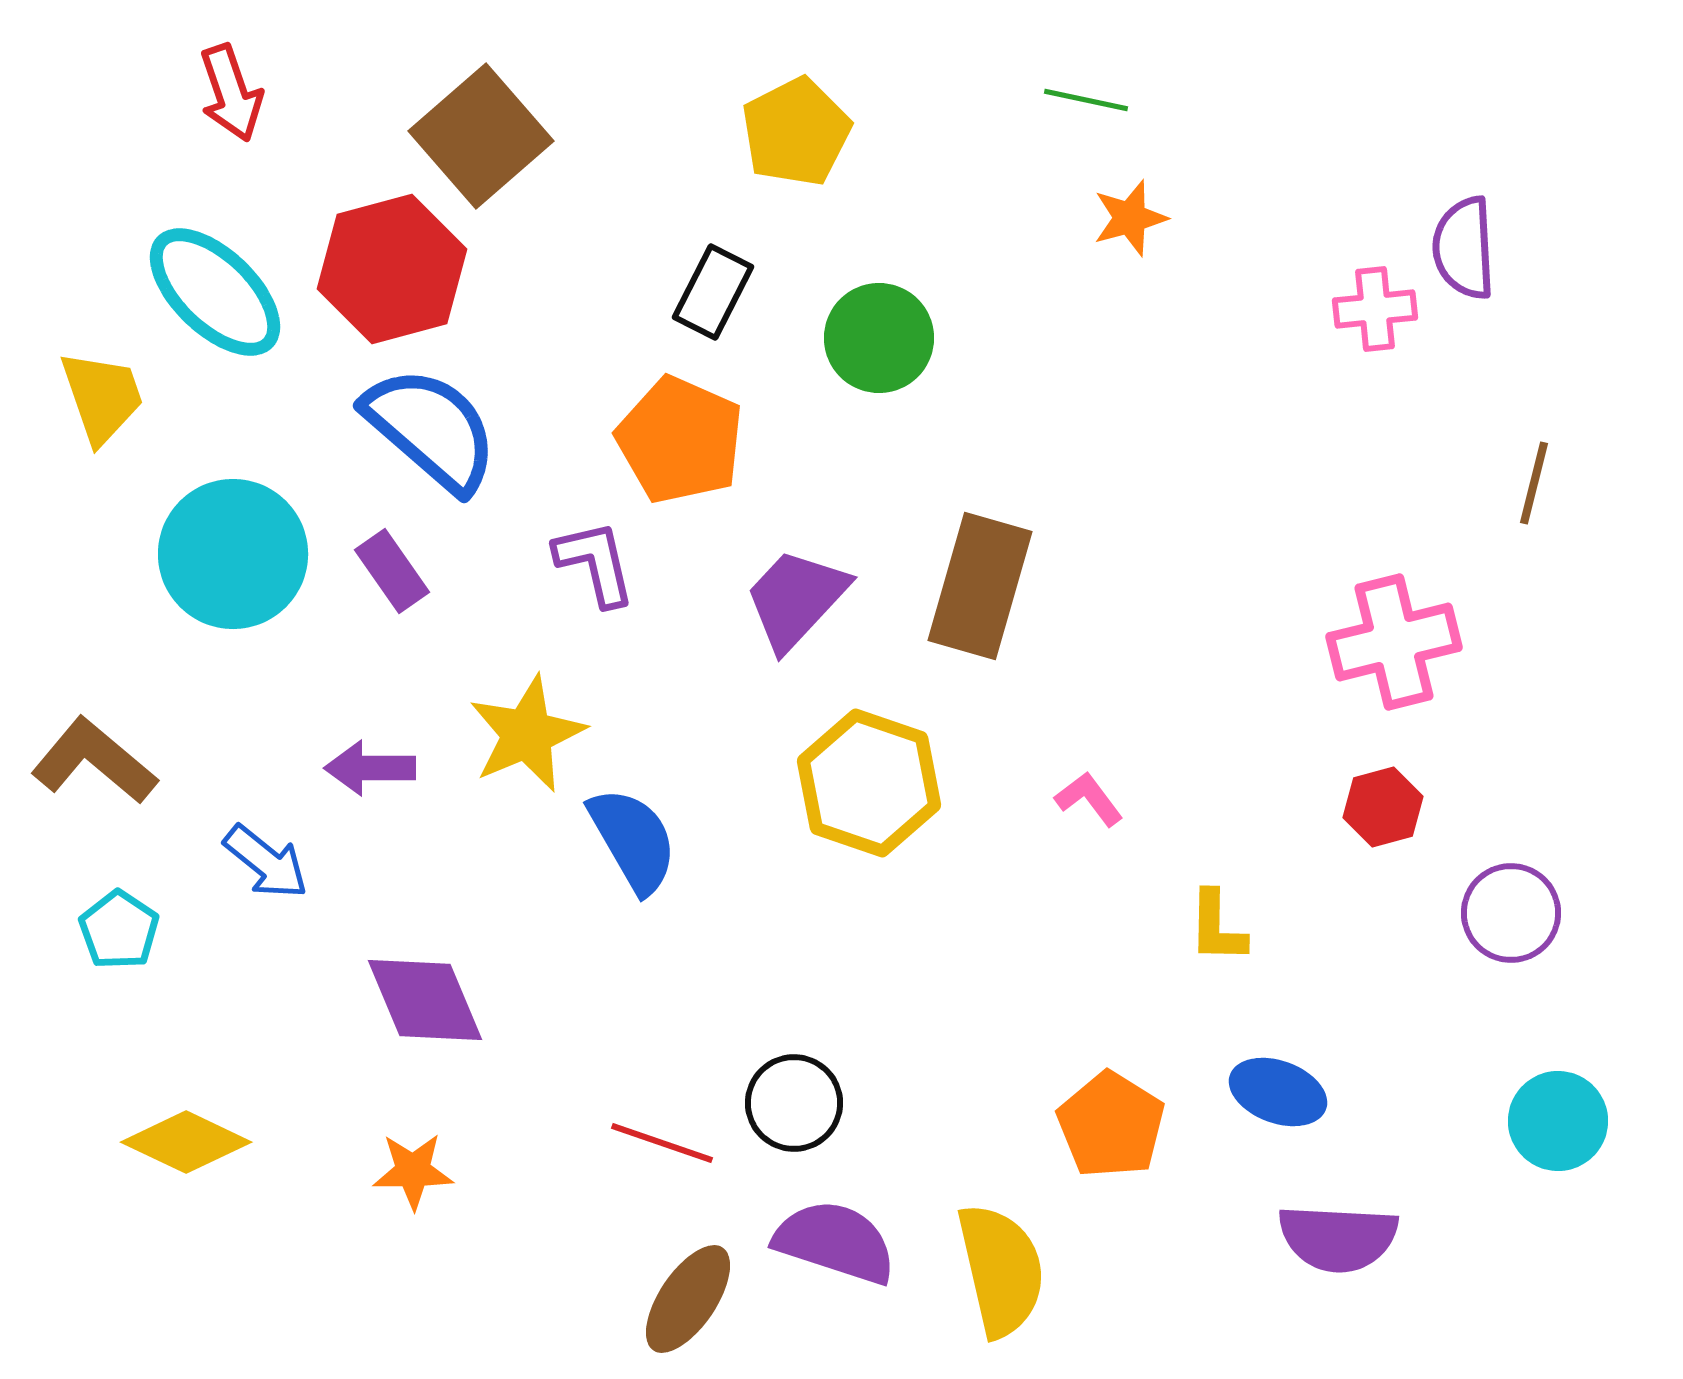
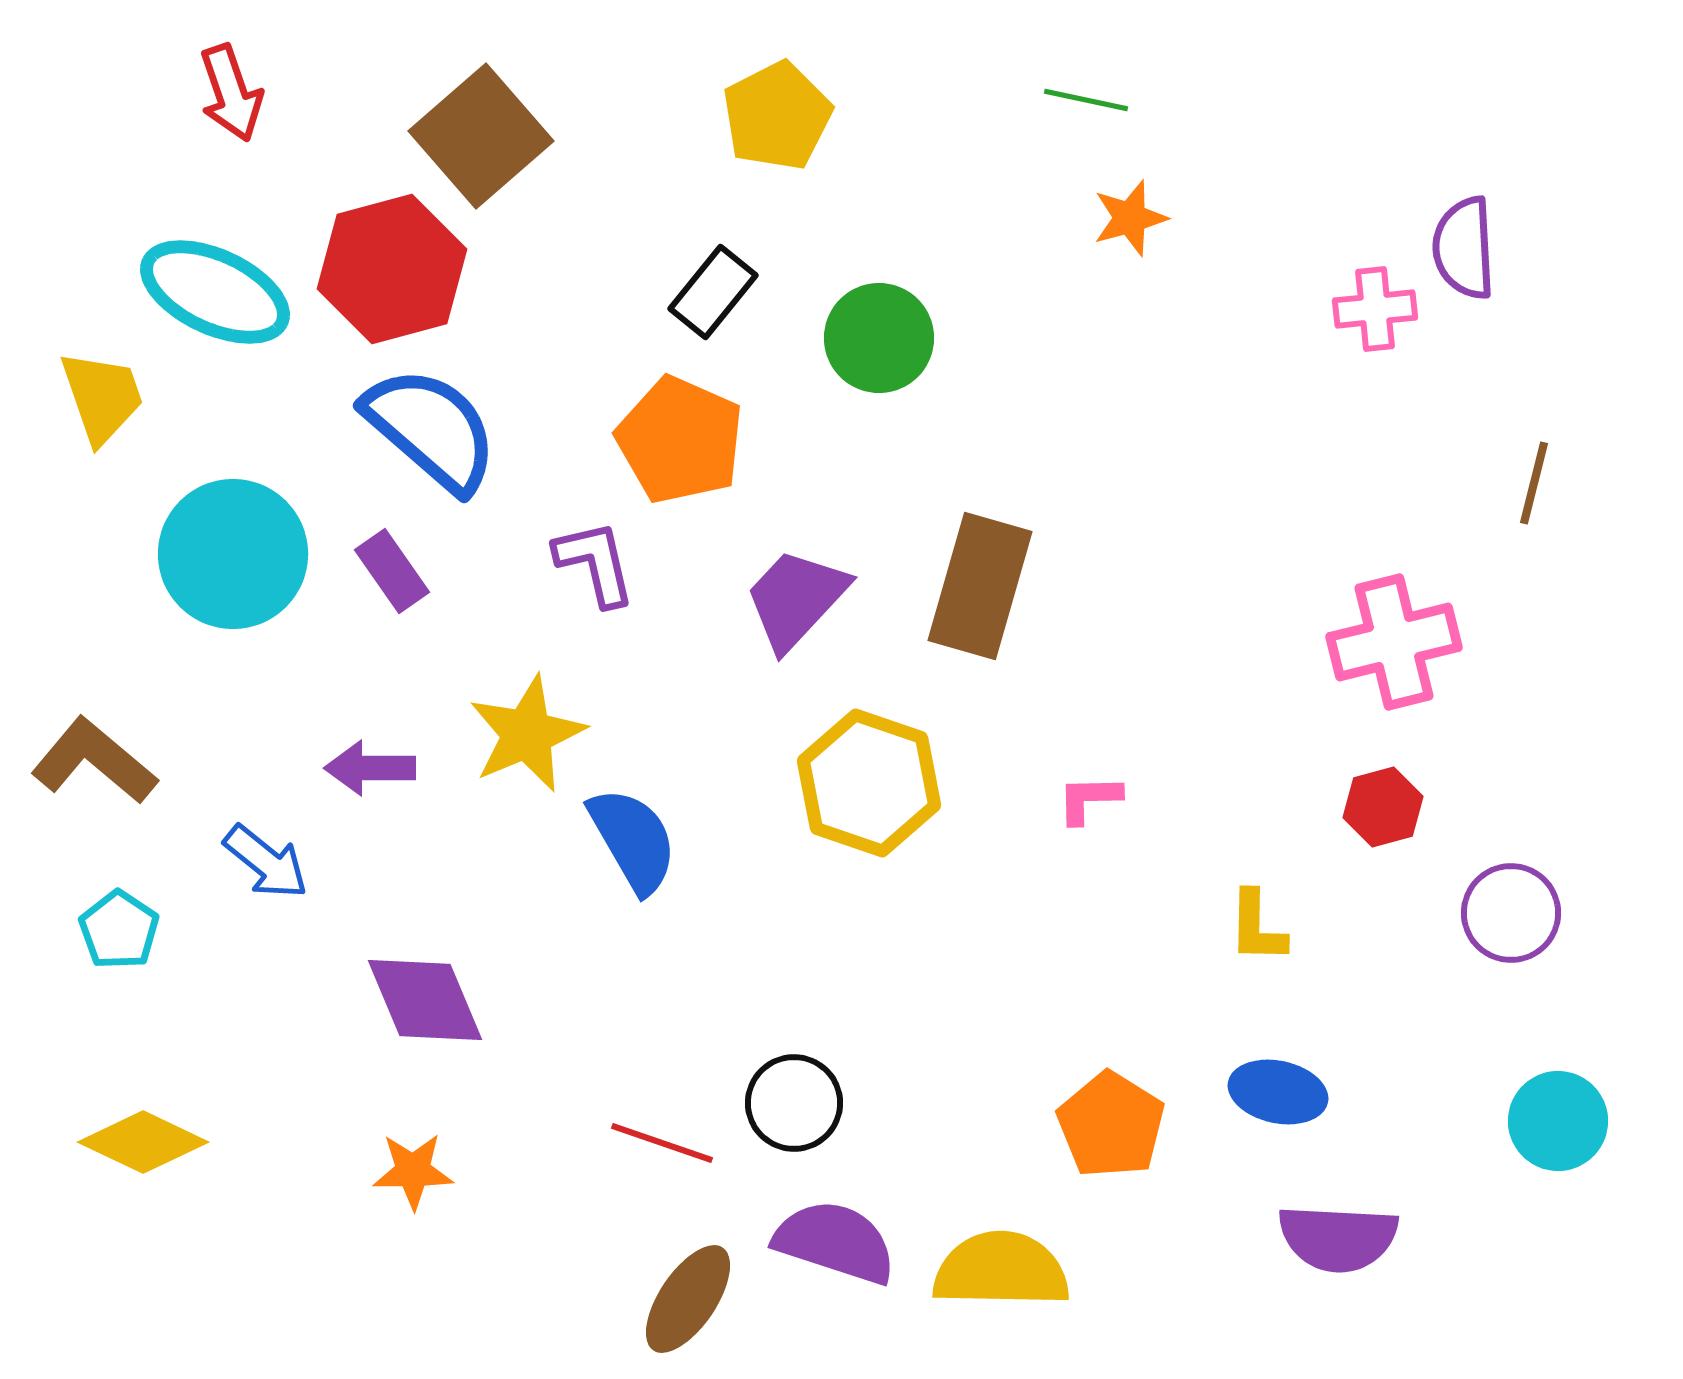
yellow pentagon at (796, 132): moved 19 px left, 16 px up
cyan ellipse at (215, 292): rotated 19 degrees counterclockwise
black rectangle at (713, 292): rotated 12 degrees clockwise
pink L-shape at (1089, 799): rotated 54 degrees counterclockwise
yellow L-shape at (1217, 927): moved 40 px right
blue ellipse at (1278, 1092): rotated 8 degrees counterclockwise
yellow diamond at (186, 1142): moved 43 px left
yellow semicircle at (1001, 1270): rotated 76 degrees counterclockwise
